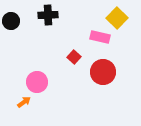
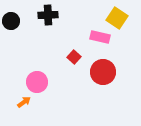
yellow square: rotated 10 degrees counterclockwise
